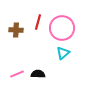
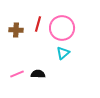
red line: moved 2 px down
